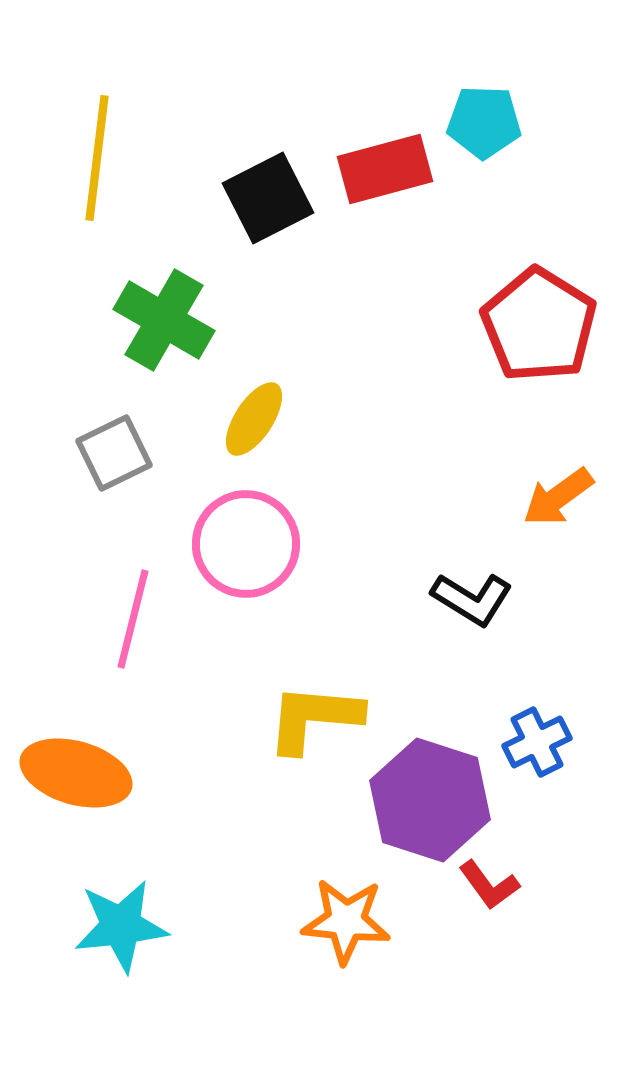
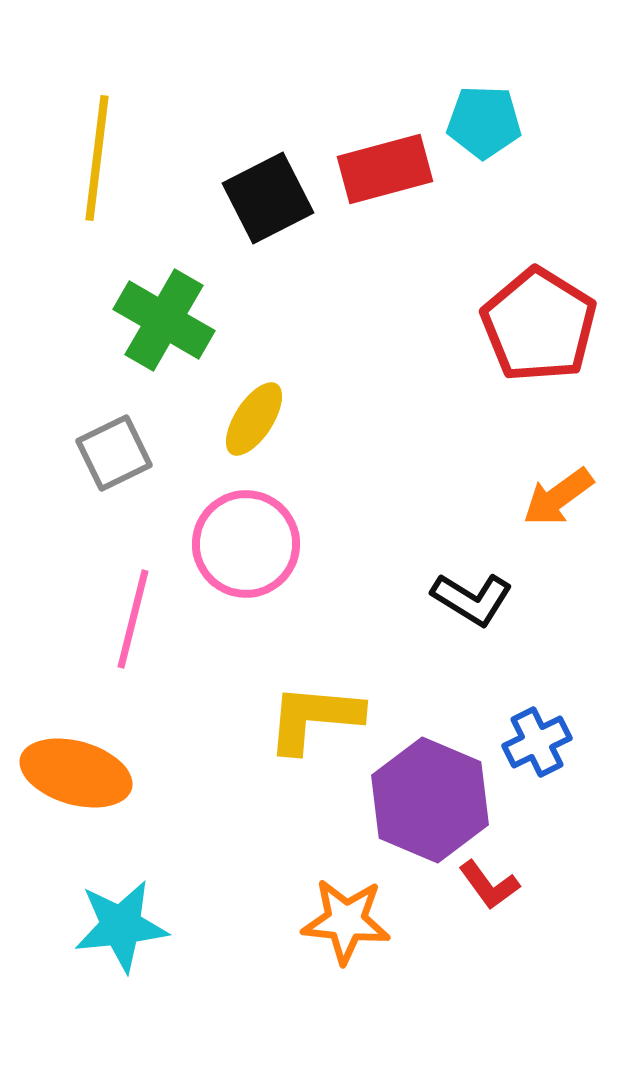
purple hexagon: rotated 5 degrees clockwise
